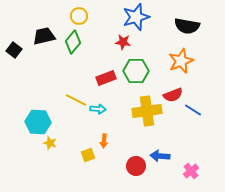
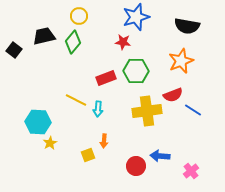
cyan arrow: rotated 91 degrees clockwise
yellow star: rotated 24 degrees clockwise
